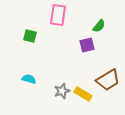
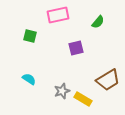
pink rectangle: rotated 70 degrees clockwise
green semicircle: moved 1 px left, 4 px up
purple square: moved 11 px left, 3 px down
cyan semicircle: rotated 16 degrees clockwise
yellow rectangle: moved 5 px down
